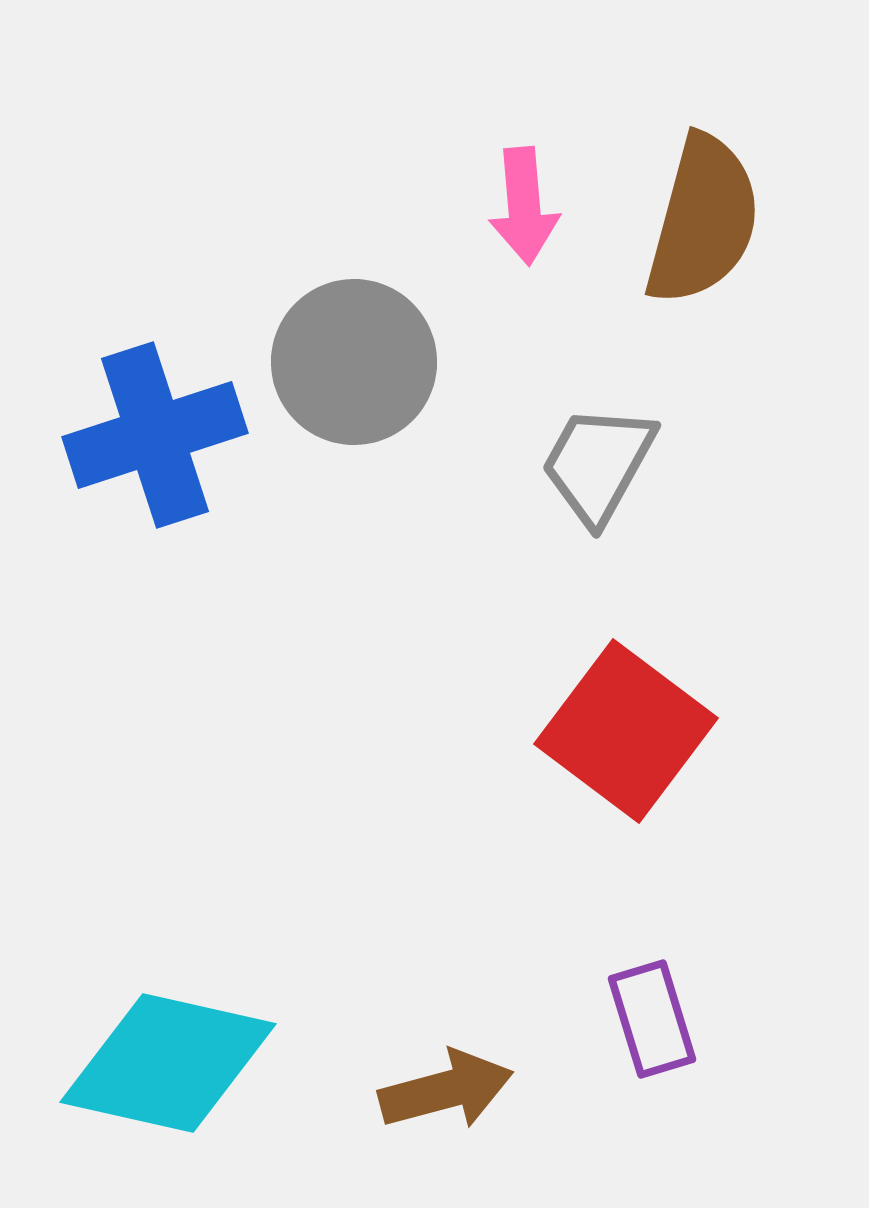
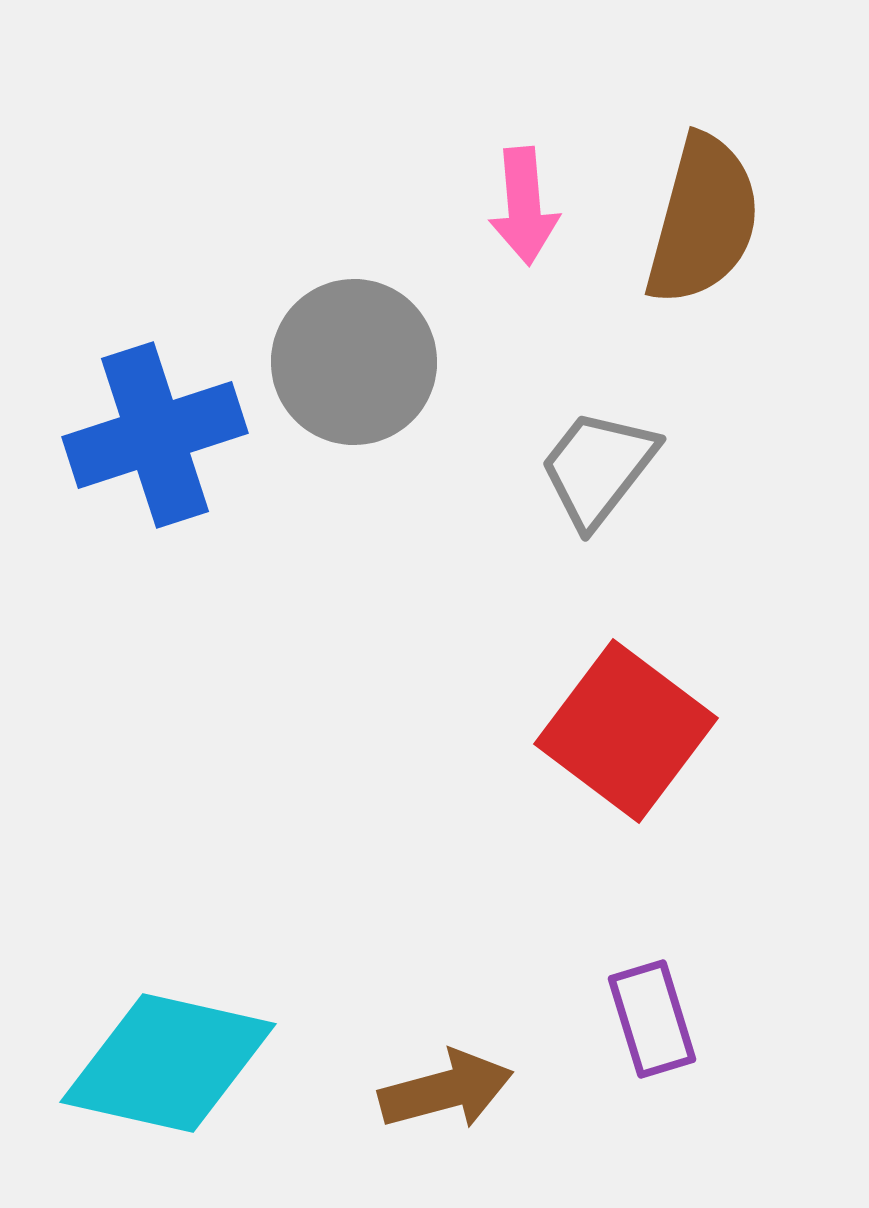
gray trapezoid: moved 4 px down; rotated 9 degrees clockwise
